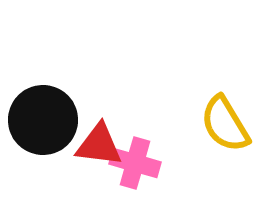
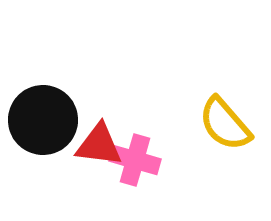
yellow semicircle: rotated 10 degrees counterclockwise
pink cross: moved 3 px up
